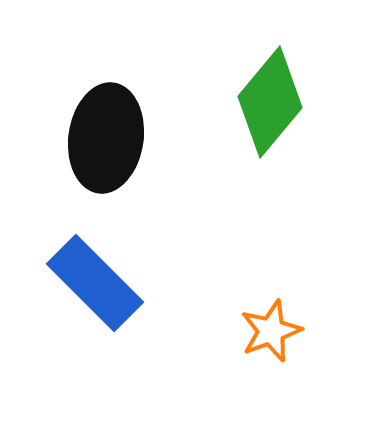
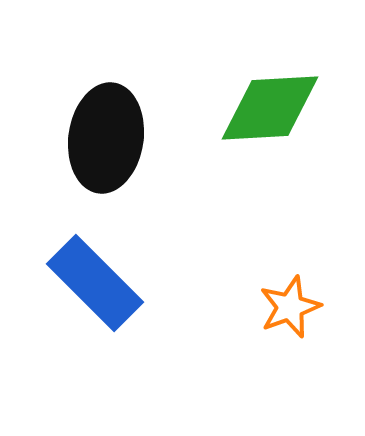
green diamond: moved 6 px down; rotated 47 degrees clockwise
orange star: moved 19 px right, 24 px up
